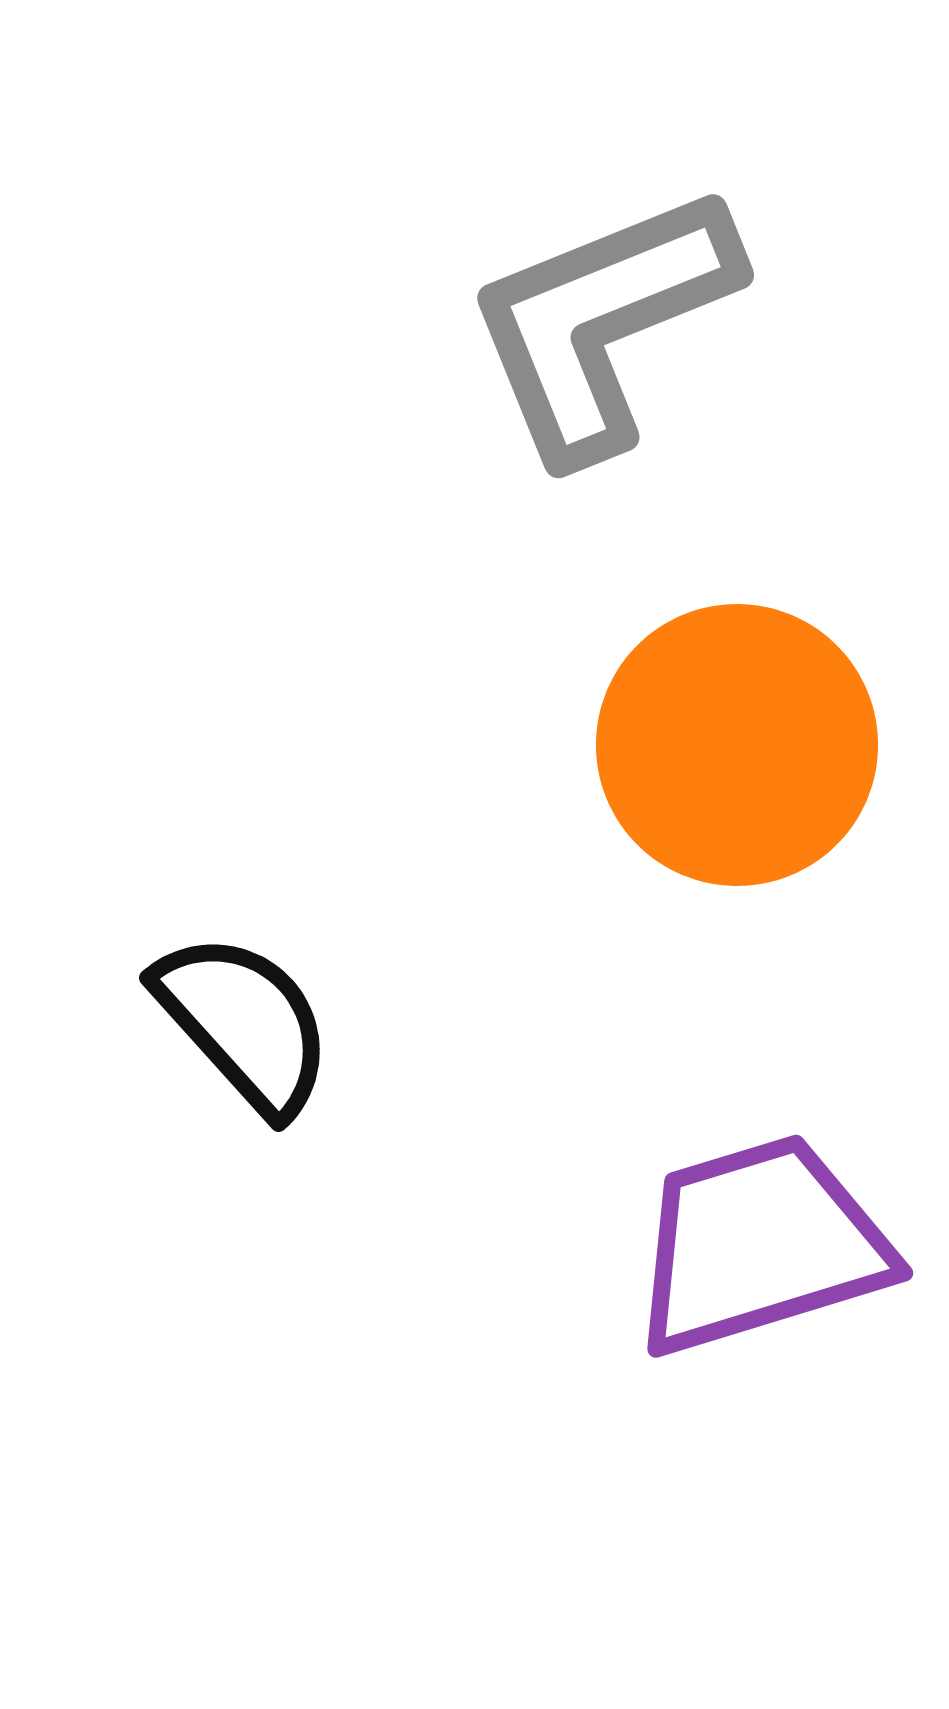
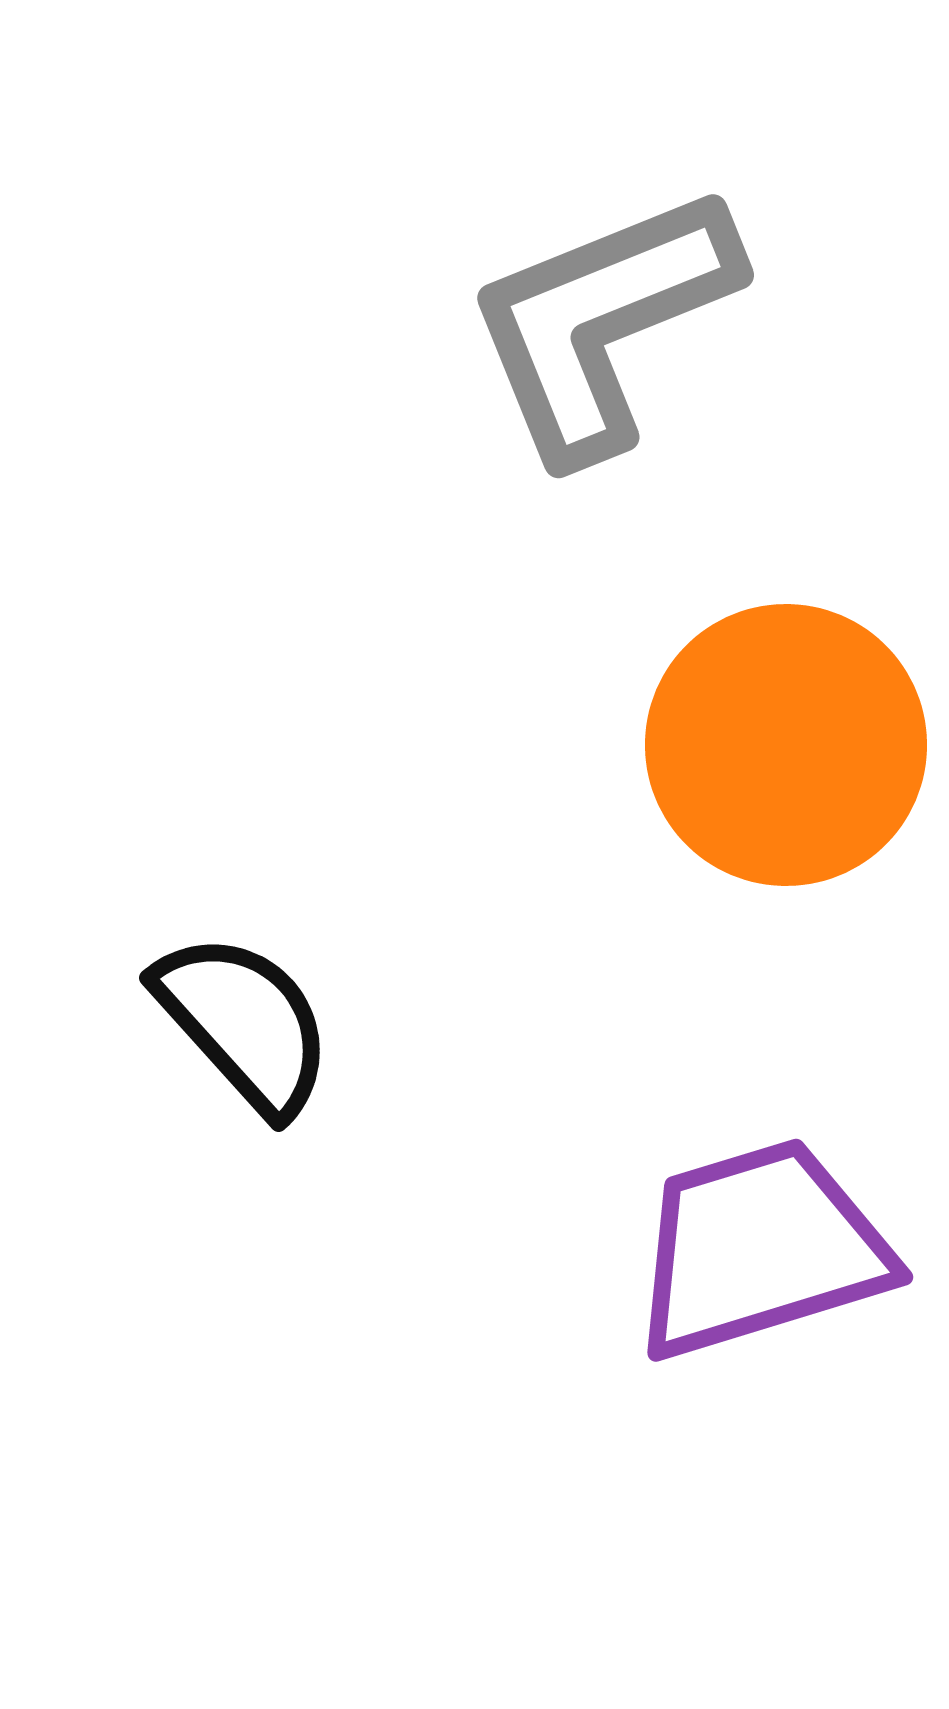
orange circle: moved 49 px right
purple trapezoid: moved 4 px down
